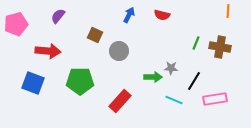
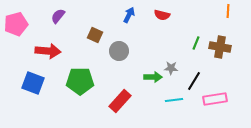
cyan line: rotated 30 degrees counterclockwise
